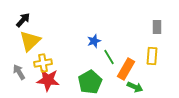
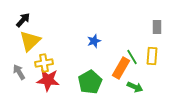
green line: moved 23 px right
yellow cross: moved 1 px right
orange rectangle: moved 5 px left, 1 px up
